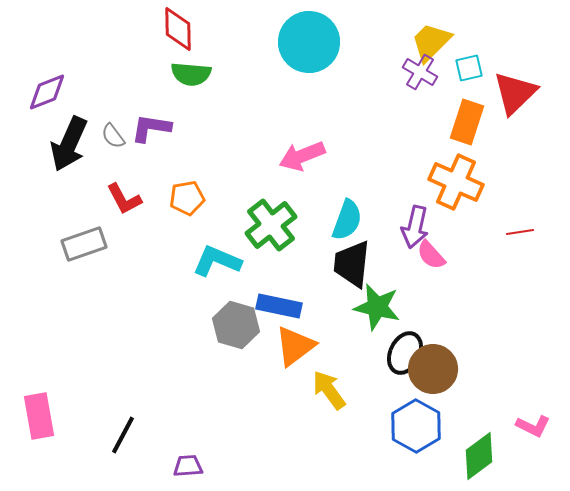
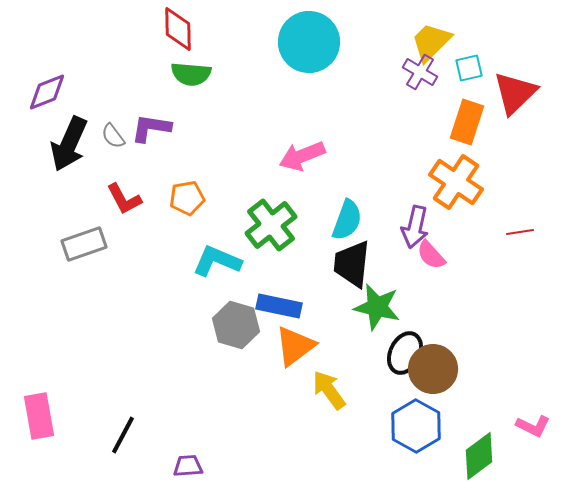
orange cross: rotated 10 degrees clockwise
